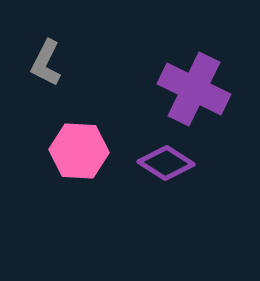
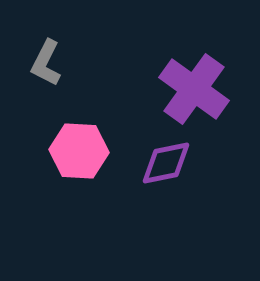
purple cross: rotated 10 degrees clockwise
purple diamond: rotated 44 degrees counterclockwise
